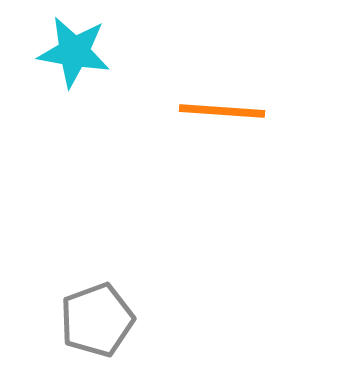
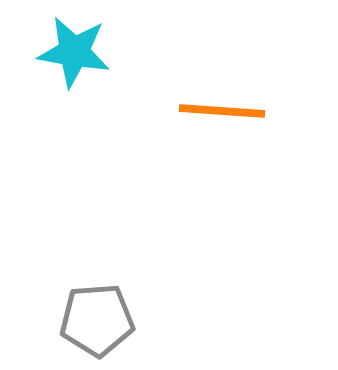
gray pentagon: rotated 16 degrees clockwise
